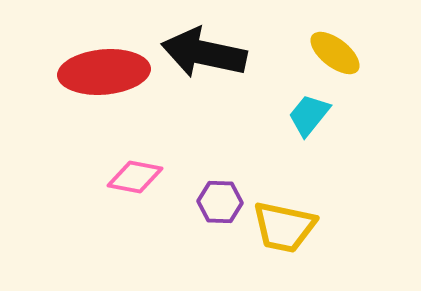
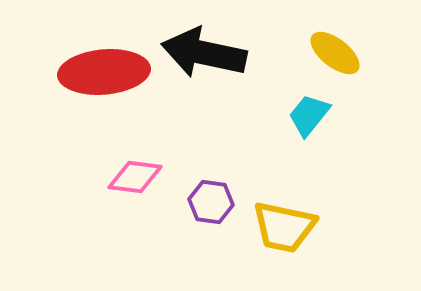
pink diamond: rotated 4 degrees counterclockwise
purple hexagon: moved 9 px left; rotated 6 degrees clockwise
